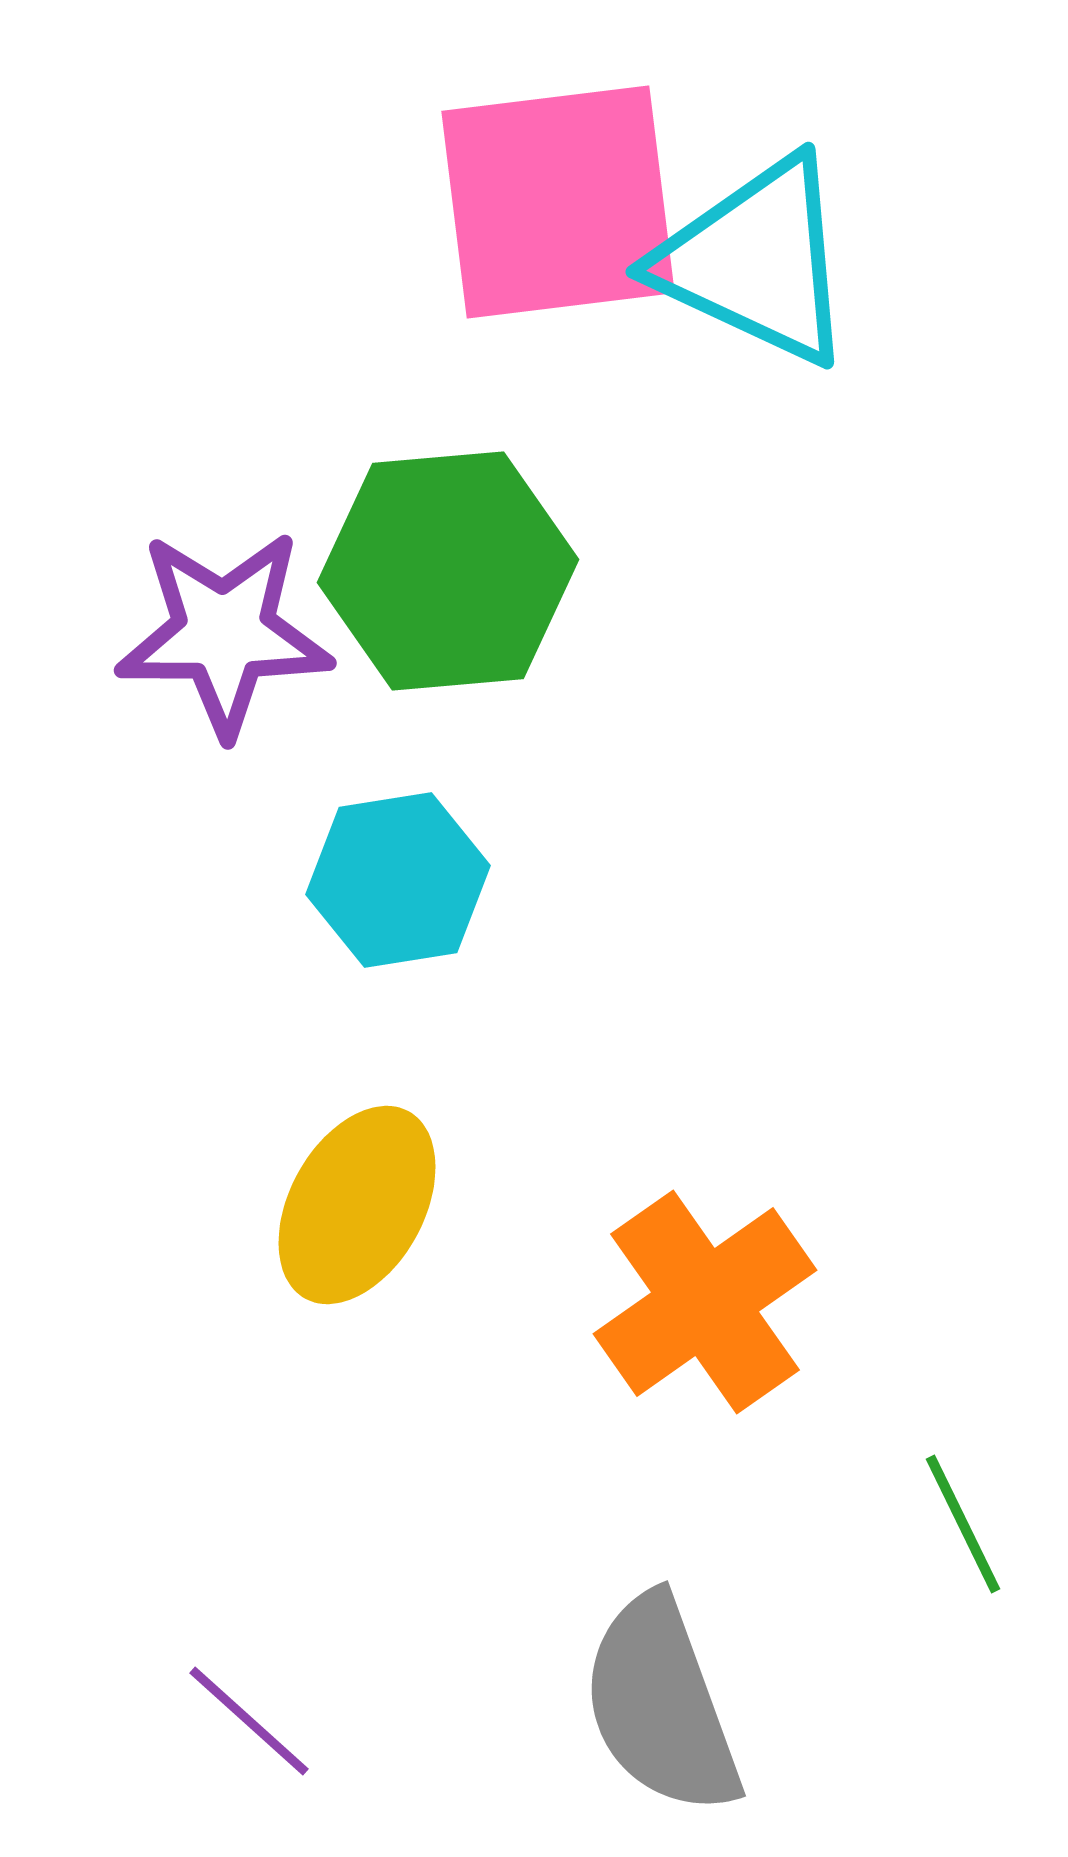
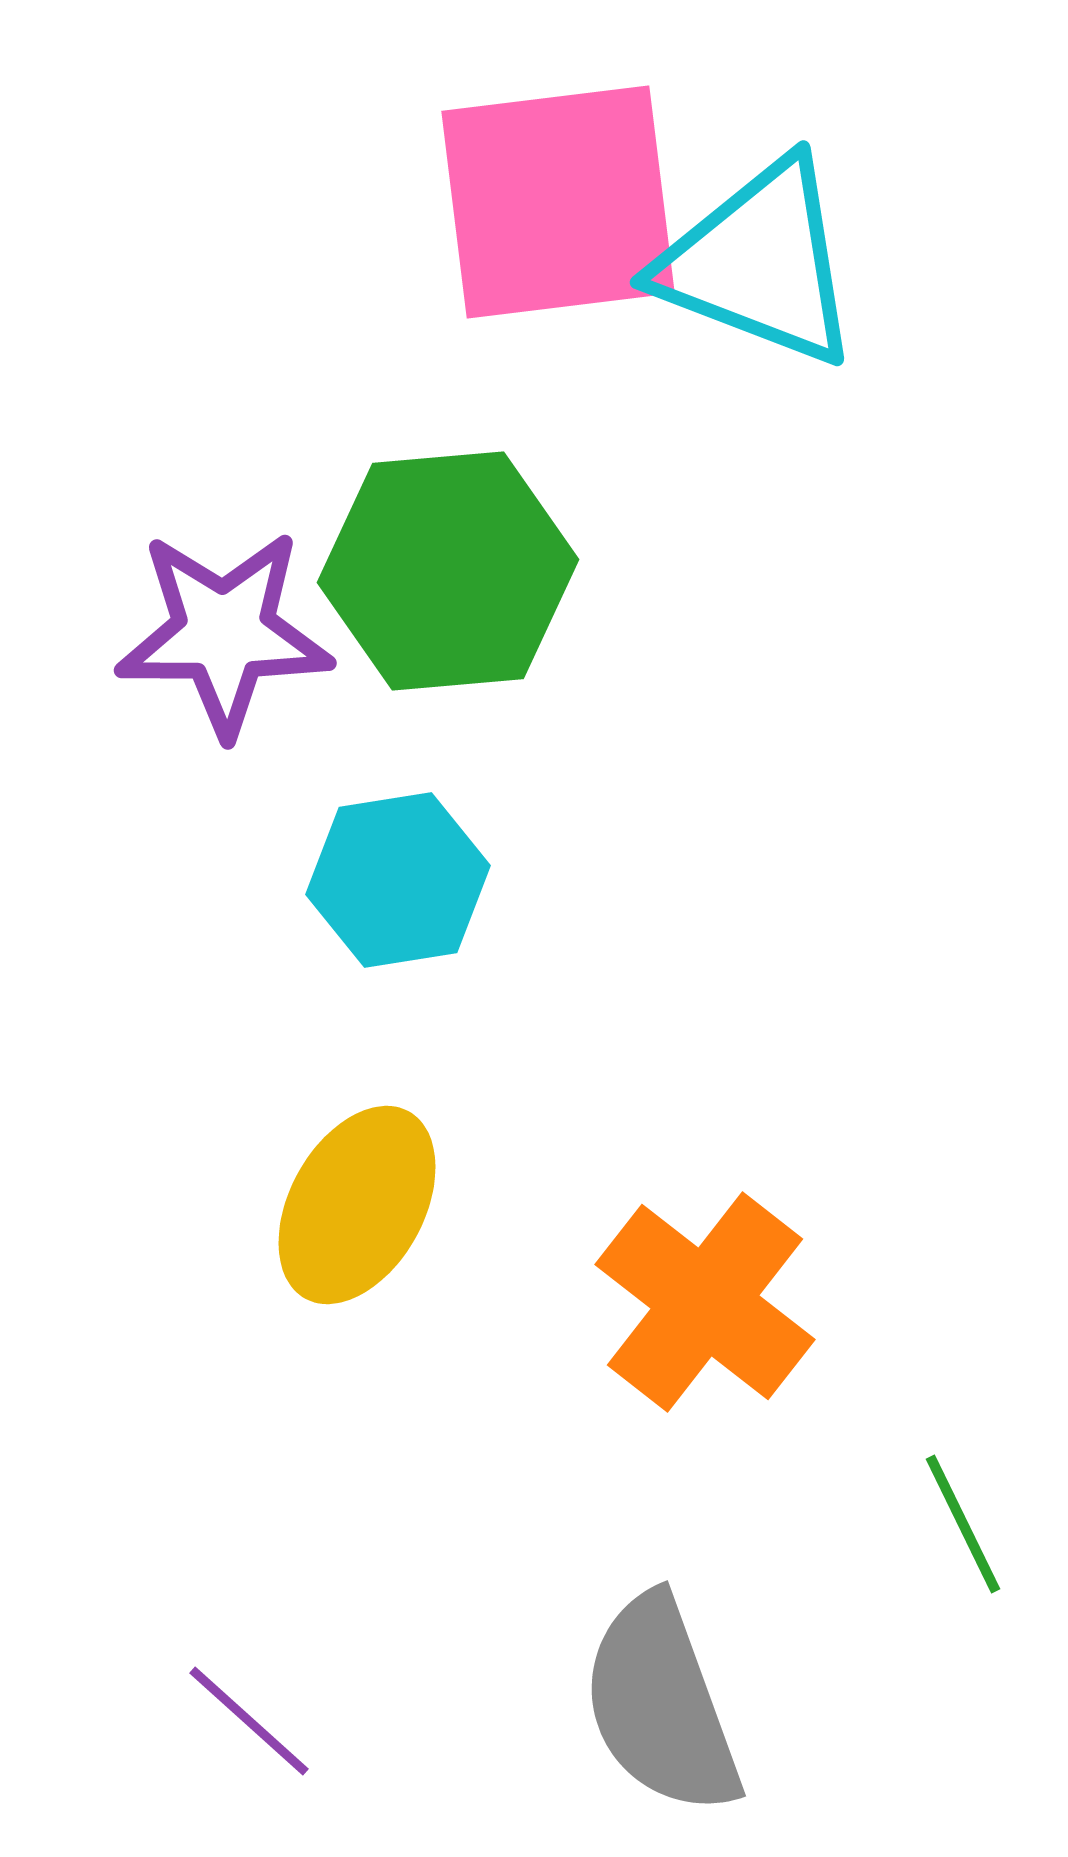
cyan triangle: moved 3 px right, 2 px down; rotated 4 degrees counterclockwise
orange cross: rotated 17 degrees counterclockwise
